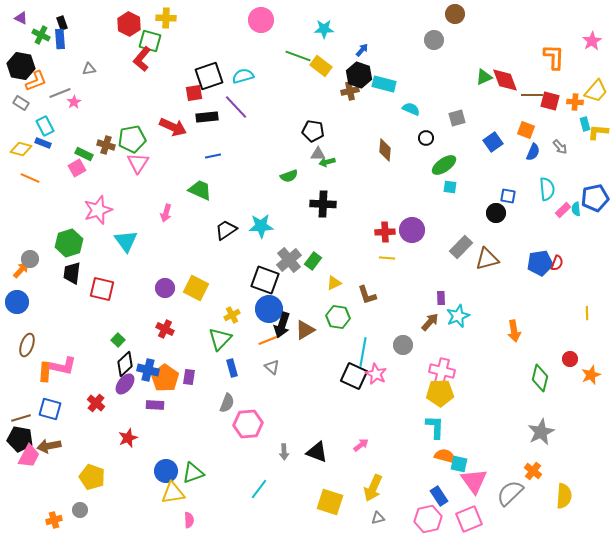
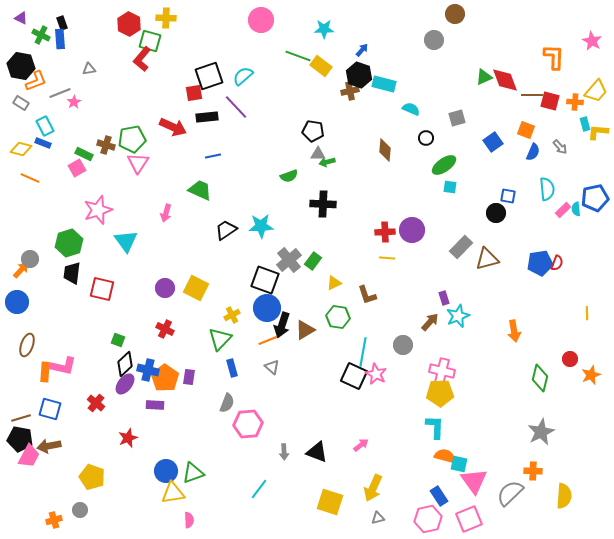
pink star at (592, 41): rotated 12 degrees counterclockwise
cyan semicircle at (243, 76): rotated 25 degrees counterclockwise
purple rectangle at (441, 298): moved 3 px right; rotated 16 degrees counterclockwise
blue circle at (269, 309): moved 2 px left, 1 px up
green square at (118, 340): rotated 24 degrees counterclockwise
orange cross at (533, 471): rotated 36 degrees counterclockwise
